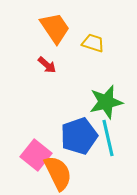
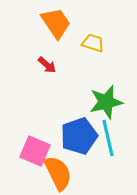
orange trapezoid: moved 1 px right, 5 px up
pink square: moved 1 px left, 4 px up; rotated 16 degrees counterclockwise
